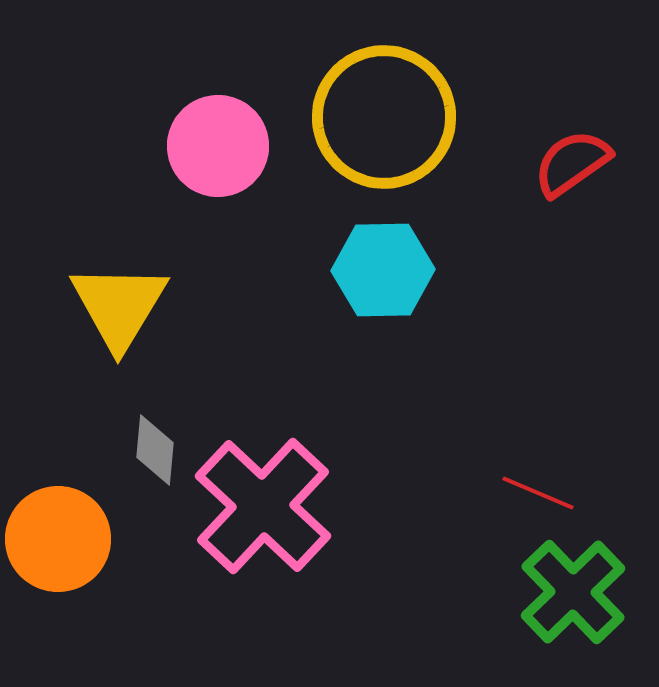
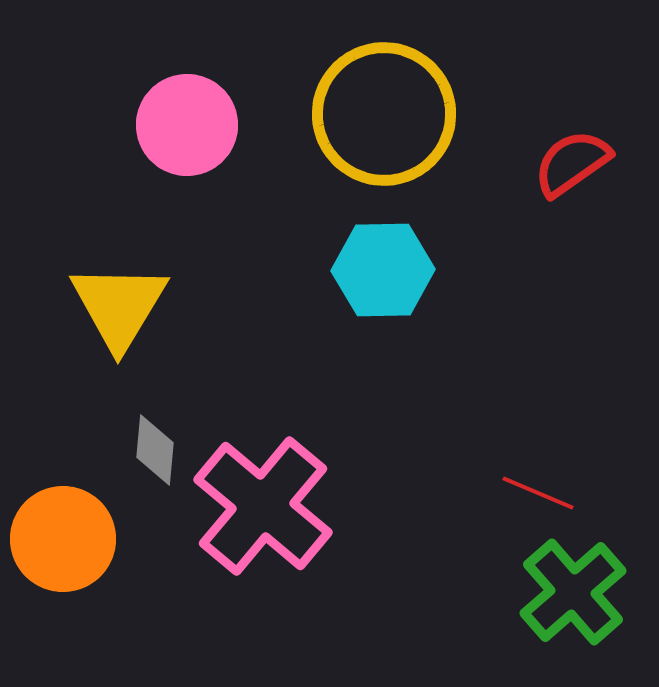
yellow circle: moved 3 px up
pink circle: moved 31 px left, 21 px up
pink cross: rotated 3 degrees counterclockwise
orange circle: moved 5 px right
green cross: rotated 3 degrees clockwise
